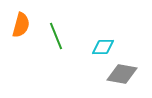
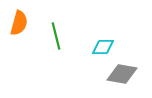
orange semicircle: moved 2 px left, 2 px up
green line: rotated 8 degrees clockwise
